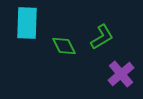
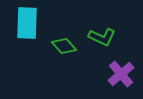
green L-shape: rotated 56 degrees clockwise
green diamond: rotated 15 degrees counterclockwise
